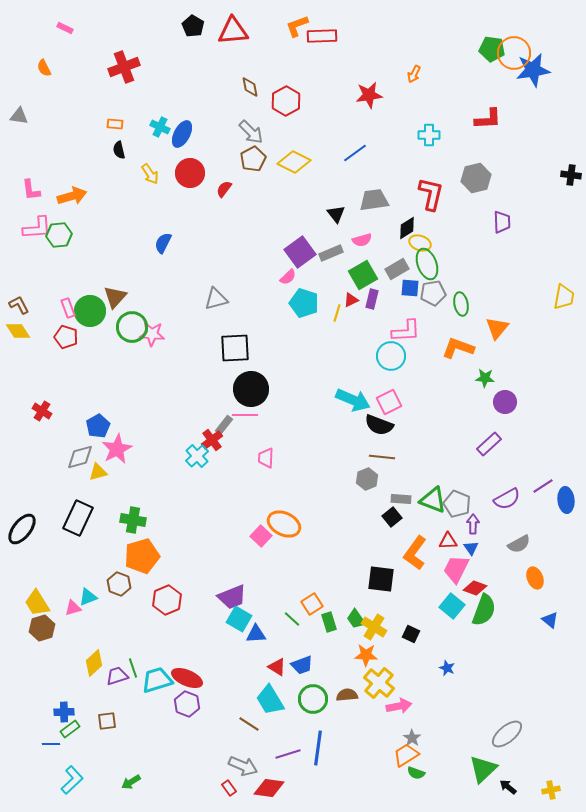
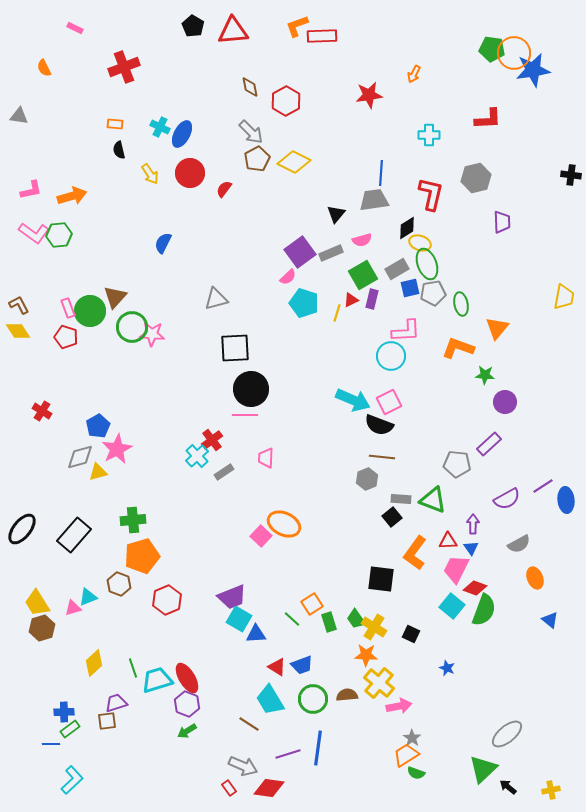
pink rectangle at (65, 28): moved 10 px right
blue line at (355, 153): moved 26 px right, 20 px down; rotated 50 degrees counterclockwise
brown pentagon at (253, 159): moved 4 px right
pink L-shape at (31, 190): rotated 95 degrees counterclockwise
black triangle at (336, 214): rotated 18 degrees clockwise
pink L-shape at (37, 228): moved 3 px left, 5 px down; rotated 40 degrees clockwise
blue square at (410, 288): rotated 18 degrees counterclockwise
green star at (485, 378): moved 3 px up
gray rectangle at (224, 425): moved 47 px down; rotated 18 degrees clockwise
gray pentagon at (457, 504): moved 40 px up; rotated 16 degrees counterclockwise
black rectangle at (78, 518): moved 4 px left, 17 px down; rotated 16 degrees clockwise
green cross at (133, 520): rotated 15 degrees counterclockwise
purple trapezoid at (117, 676): moved 1 px left, 27 px down
red ellipse at (187, 678): rotated 36 degrees clockwise
green arrow at (131, 782): moved 56 px right, 51 px up
